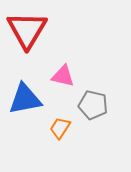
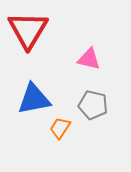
red triangle: moved 1 px right
pink triangle: moved 26 px right, 17 px up
blue triangle: moved 9 px right
